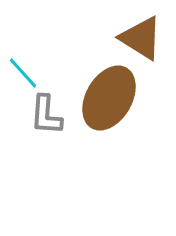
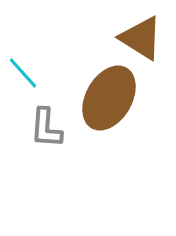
gray L-shape: moved 13 px down
